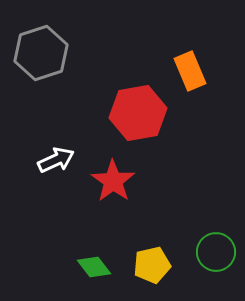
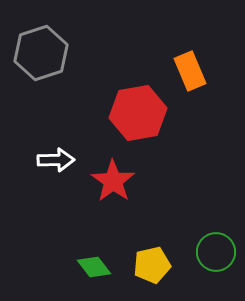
white arrow: rotated 24 degrees clockwise
